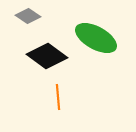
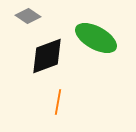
black diamond: rotated 57 degrees counterclockwise
orange line: moved 5 px down; rotated 15 degrees clockwise
